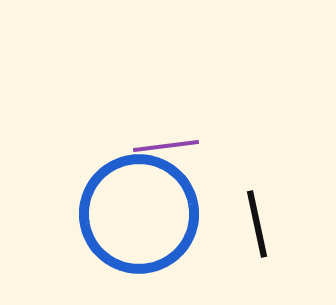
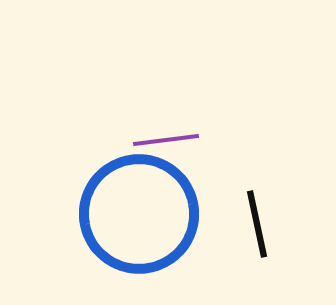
purple line: moved 6 px up
